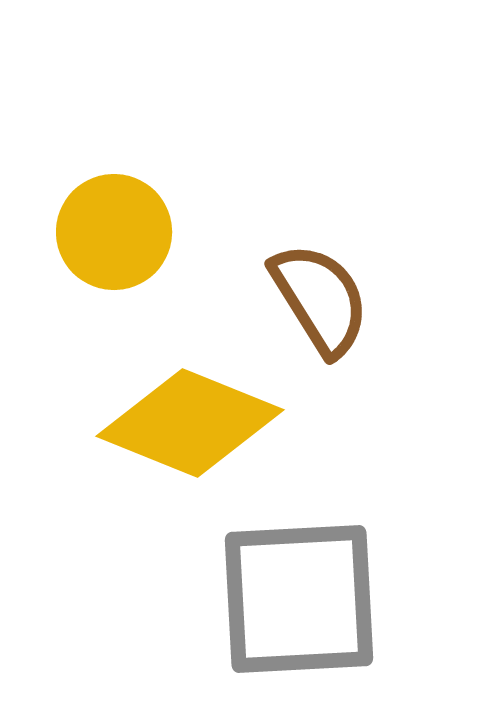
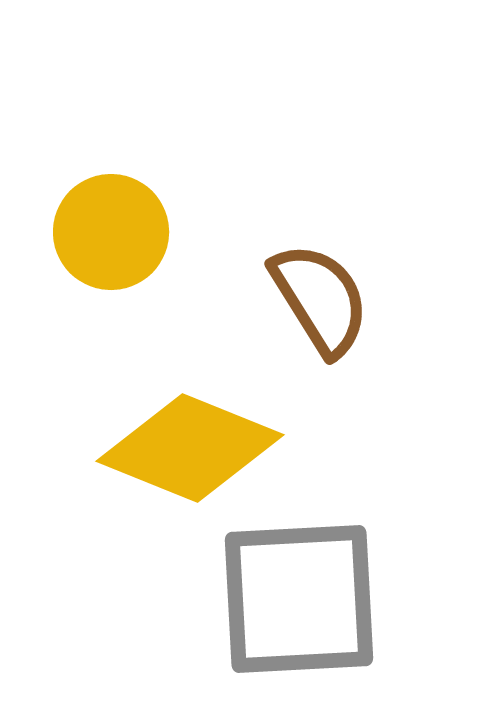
yellow circle: moved 3 px left
yellow diamond: moved 25 px down
